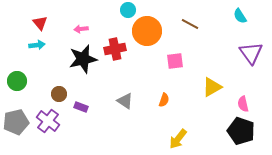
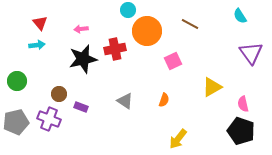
pink square: moved 2 px left; rotated 18 degrees counterclockwise
purple cross: moved 1 px right, 2 px up; rotated 15 degrees counterclockwise
